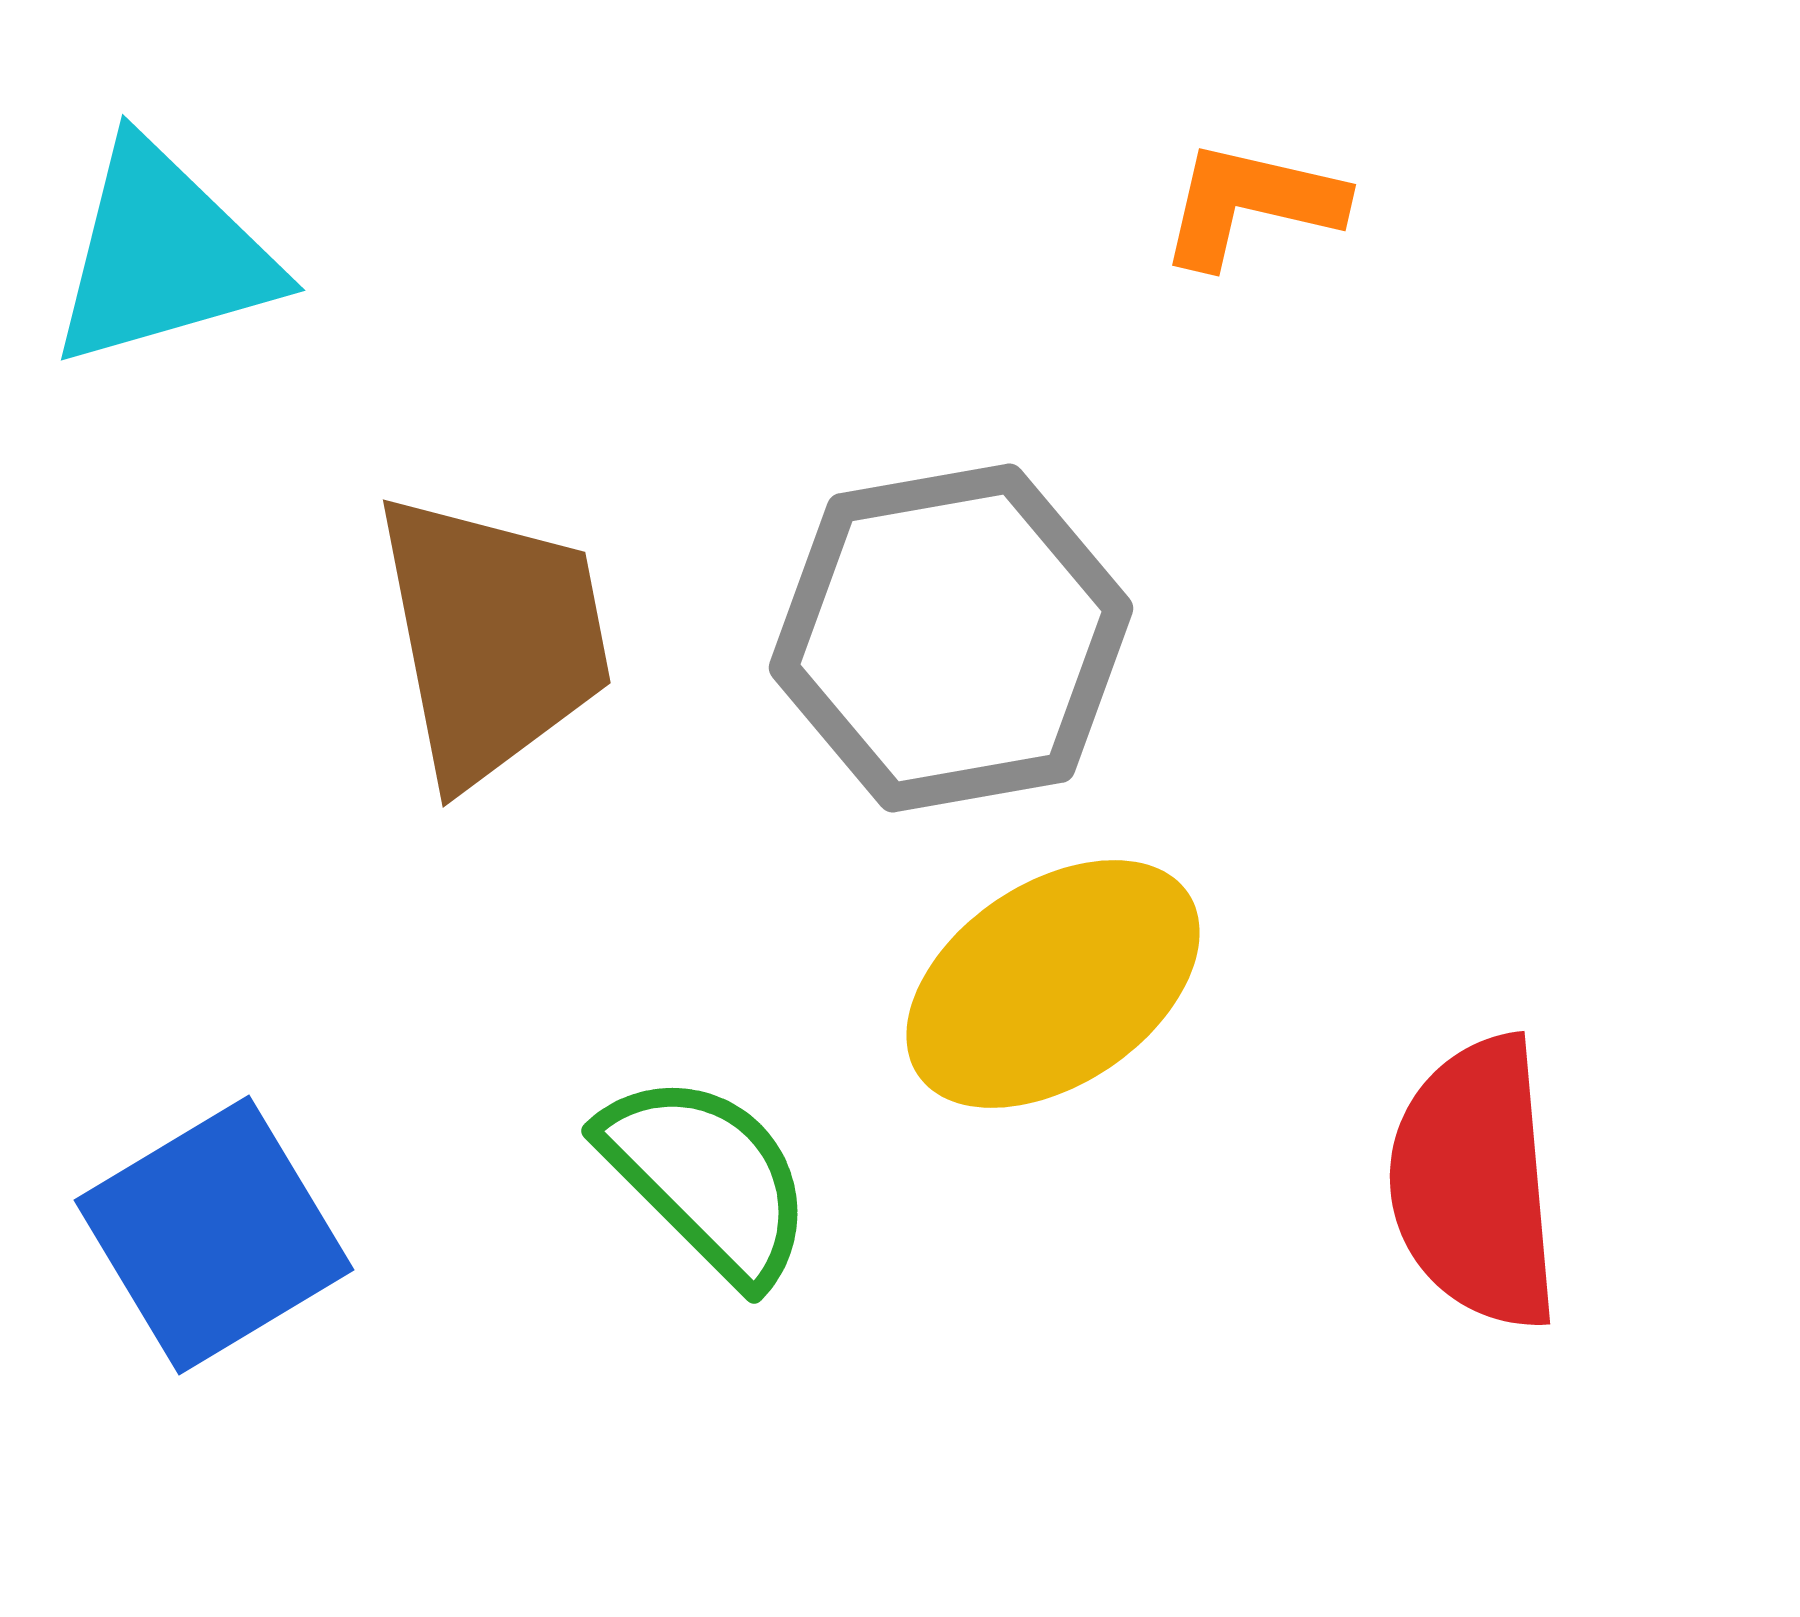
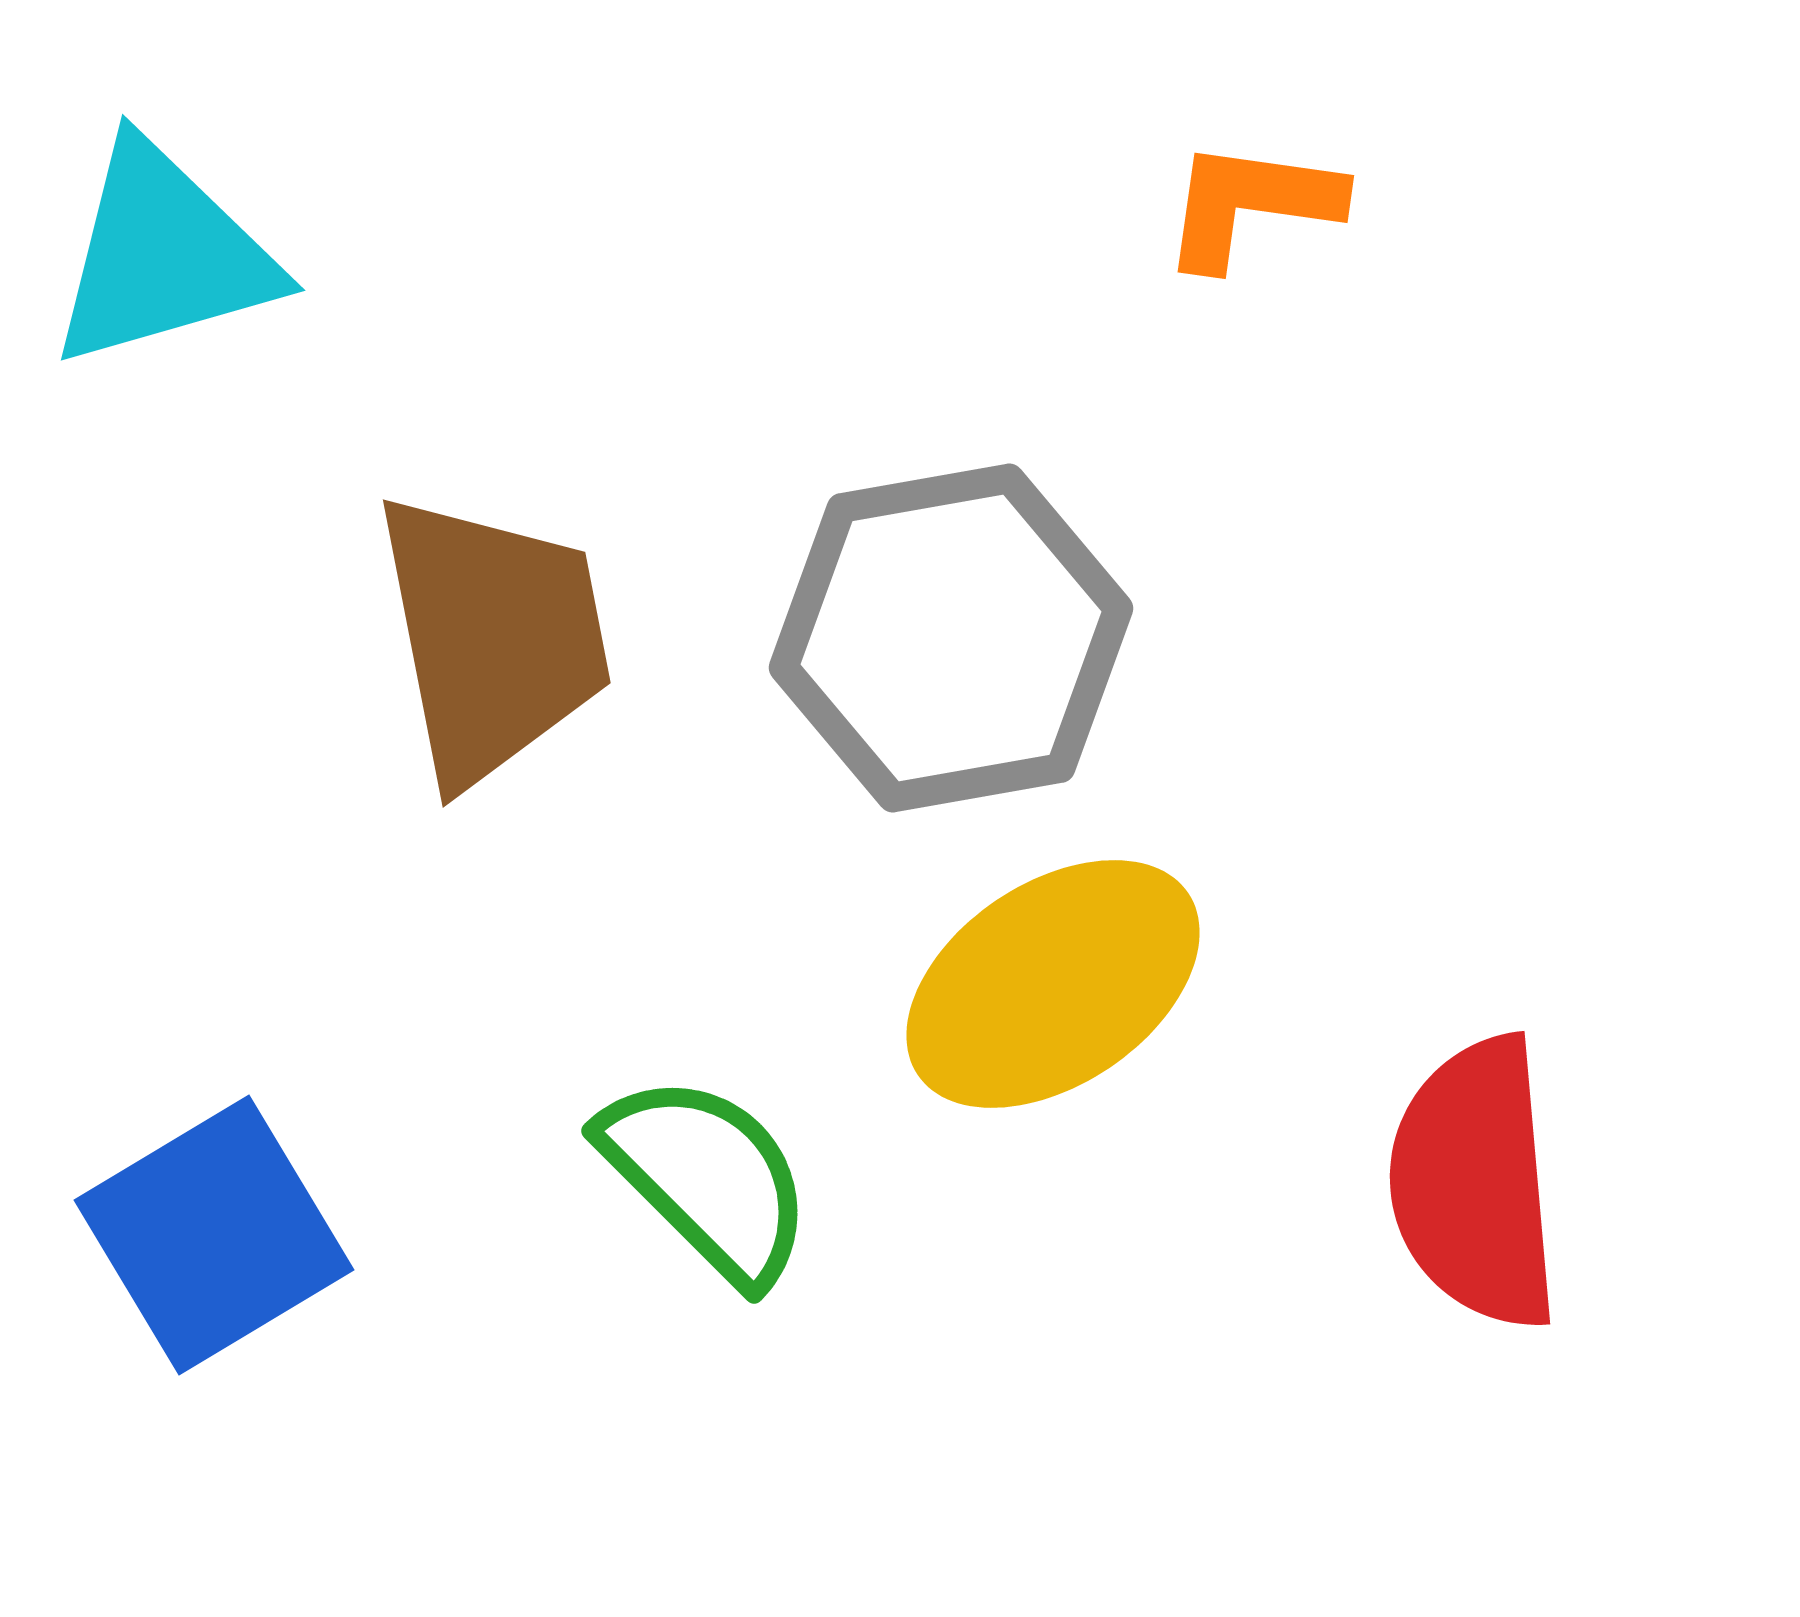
orange L-shape: rotated 5 degrees counterclockwise
